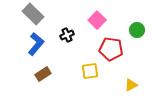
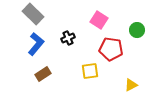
pink square: moved 2 px right; rotated 12 degrees counterclockwise
black cross: moved 1 px right, 3 px down
